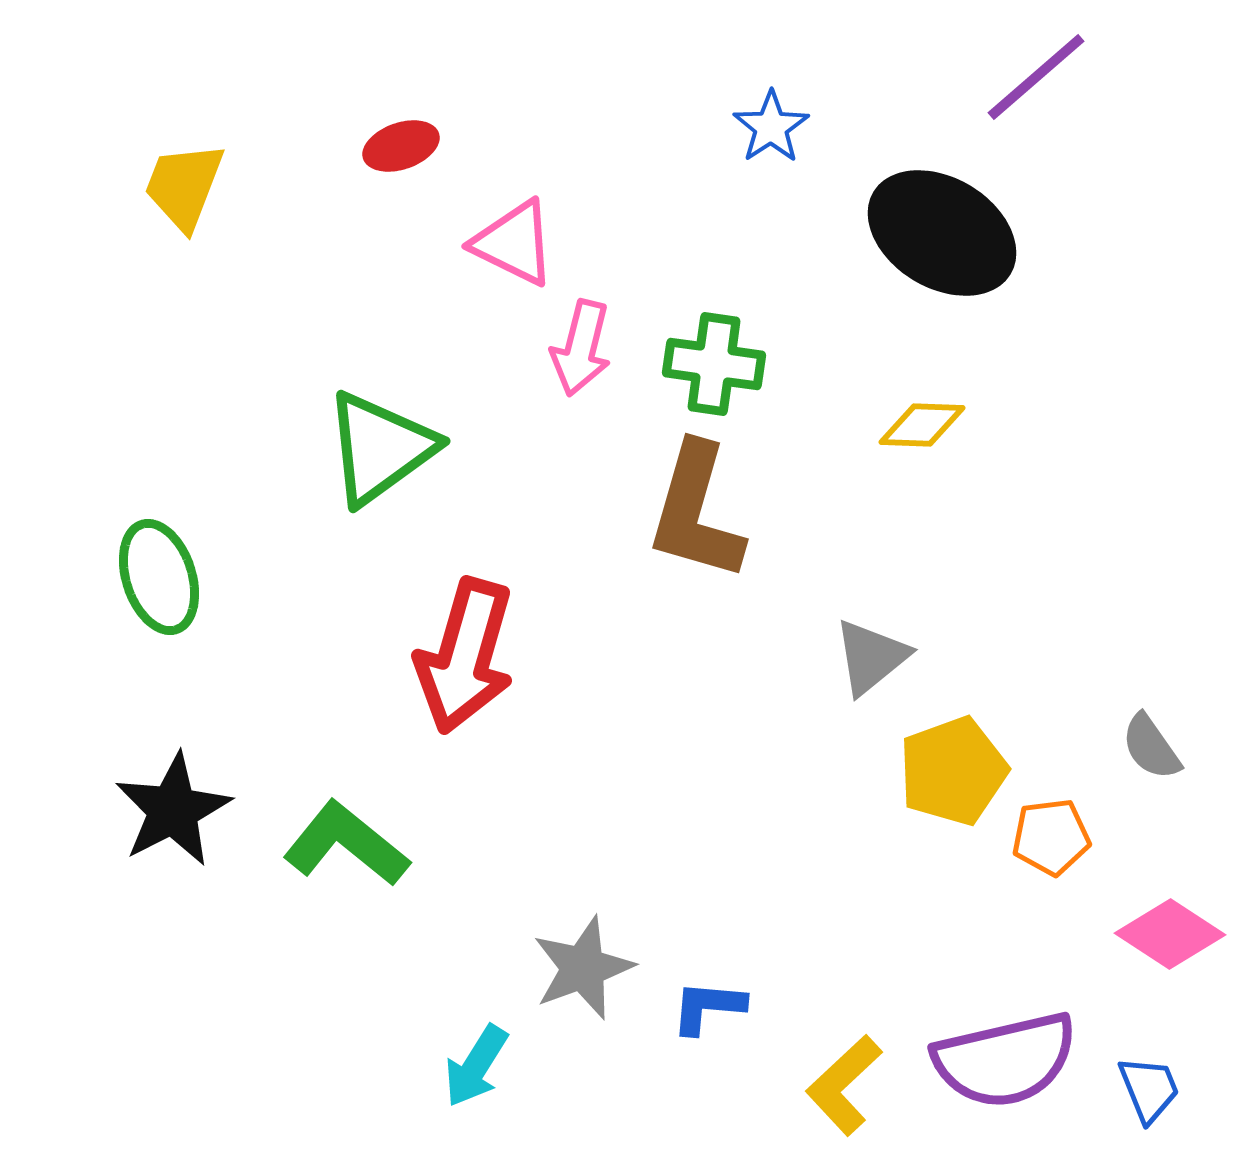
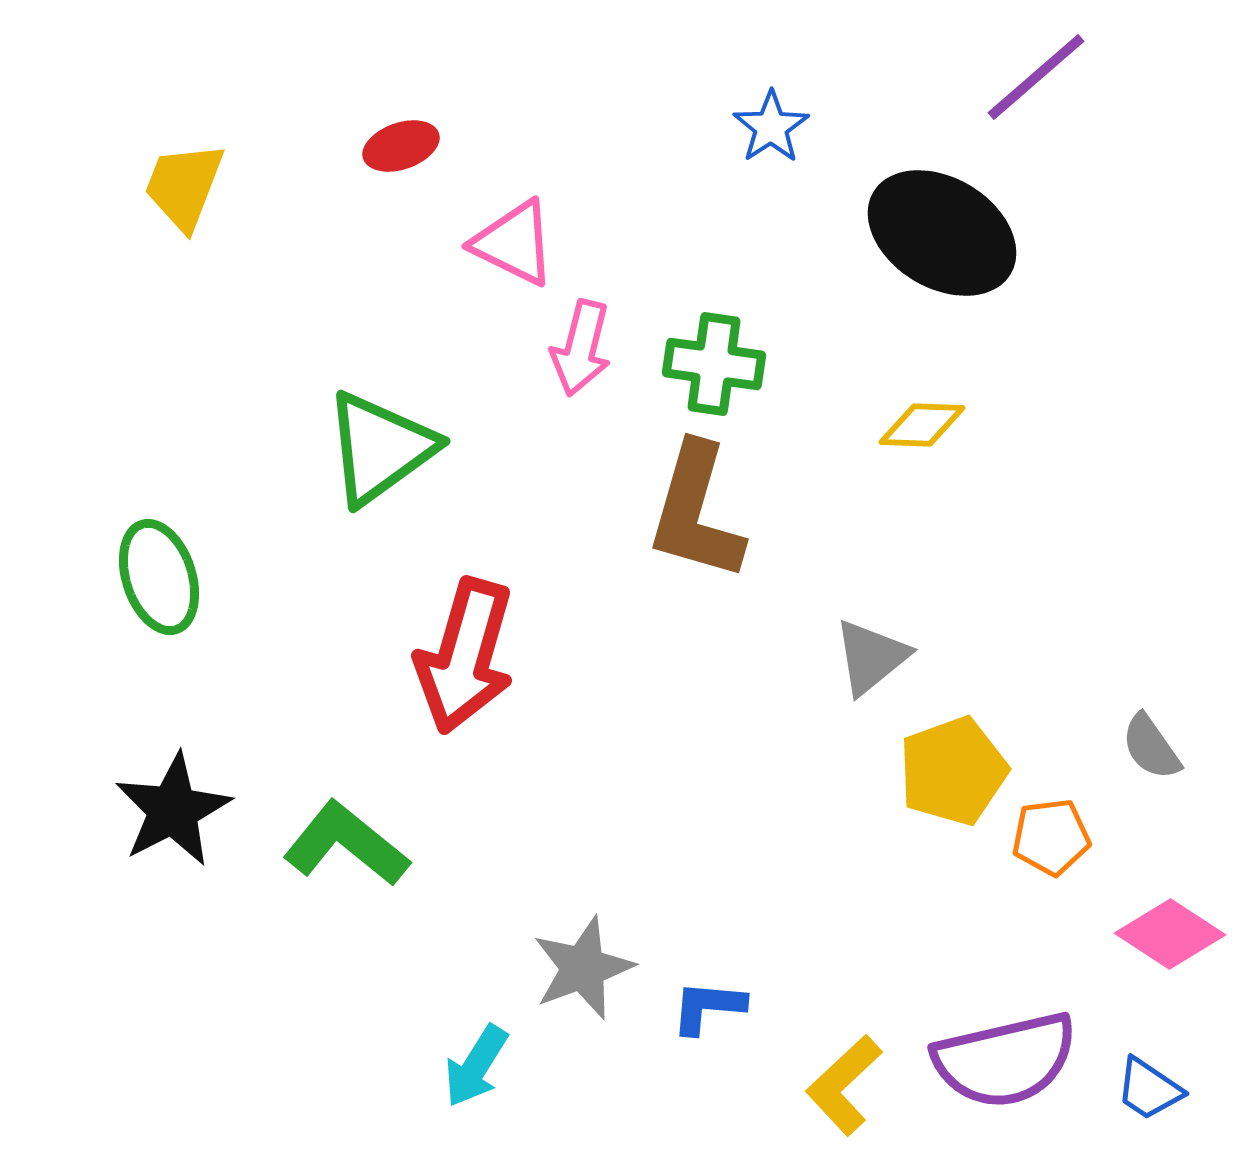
blue trapezoid: rotated 146 degrees clockwise
